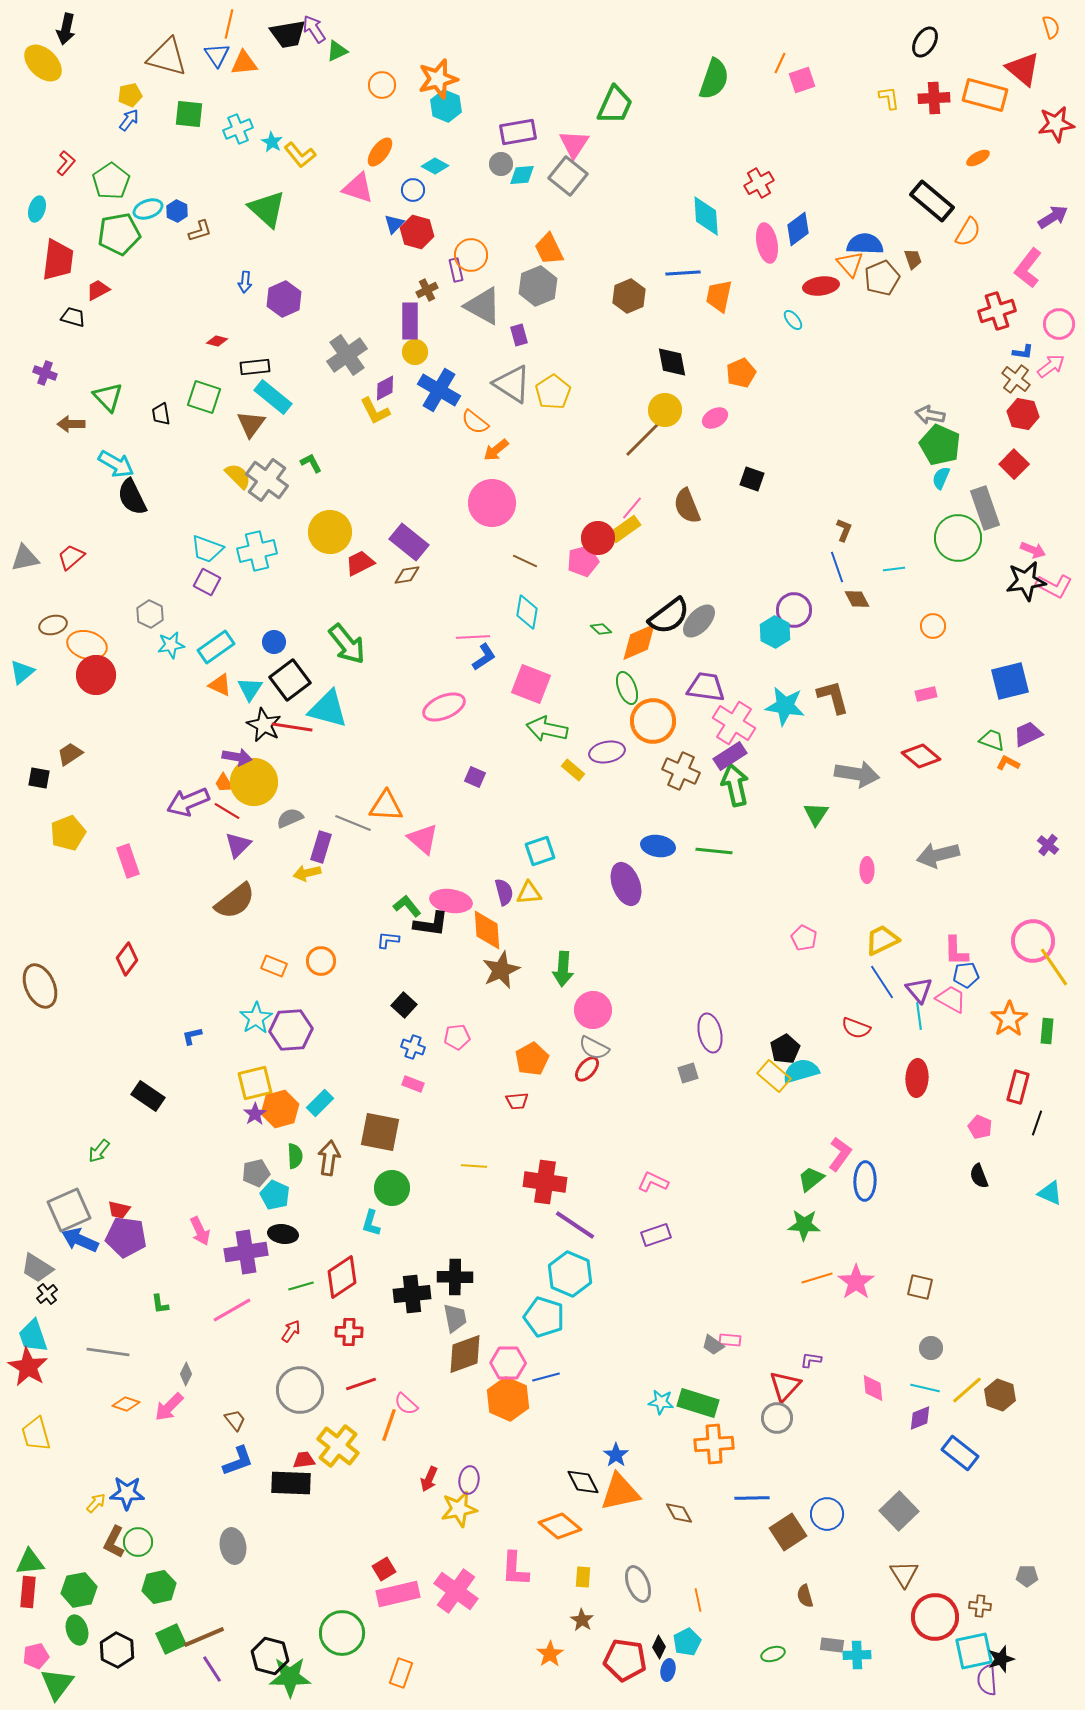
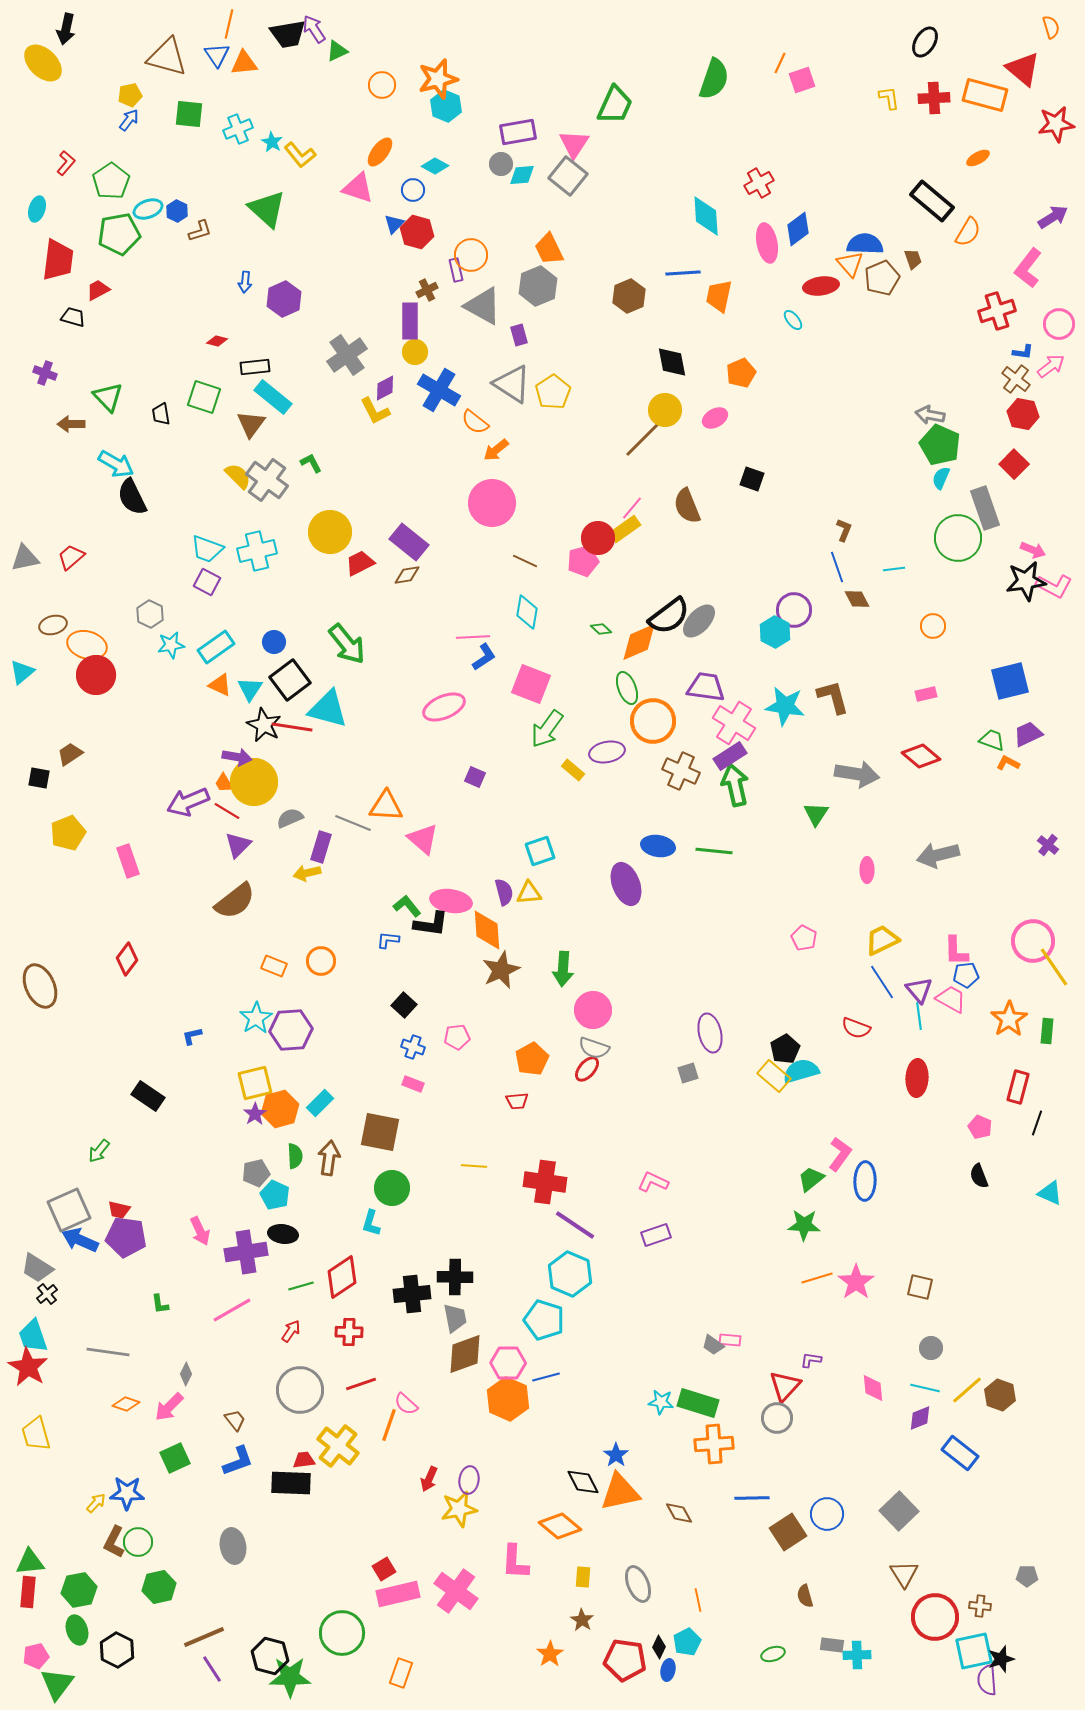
green arrow at (547, 729): rotated 66 degrees counterclockwise
gray semicircle at (594, 1048): rotated 8 degrees counterclockwise
cyan pentagon at (544, 1317): moved 3 px down
pink L-shape at (515, 1569): moved 7 px up
green square at (171, 1639): moved 4 px right, 181 px up
